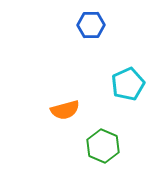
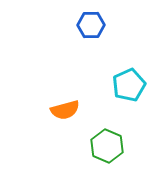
cyan pentagon: moved 1 px right, 1 px down
green hexagon: moved 4 px right
